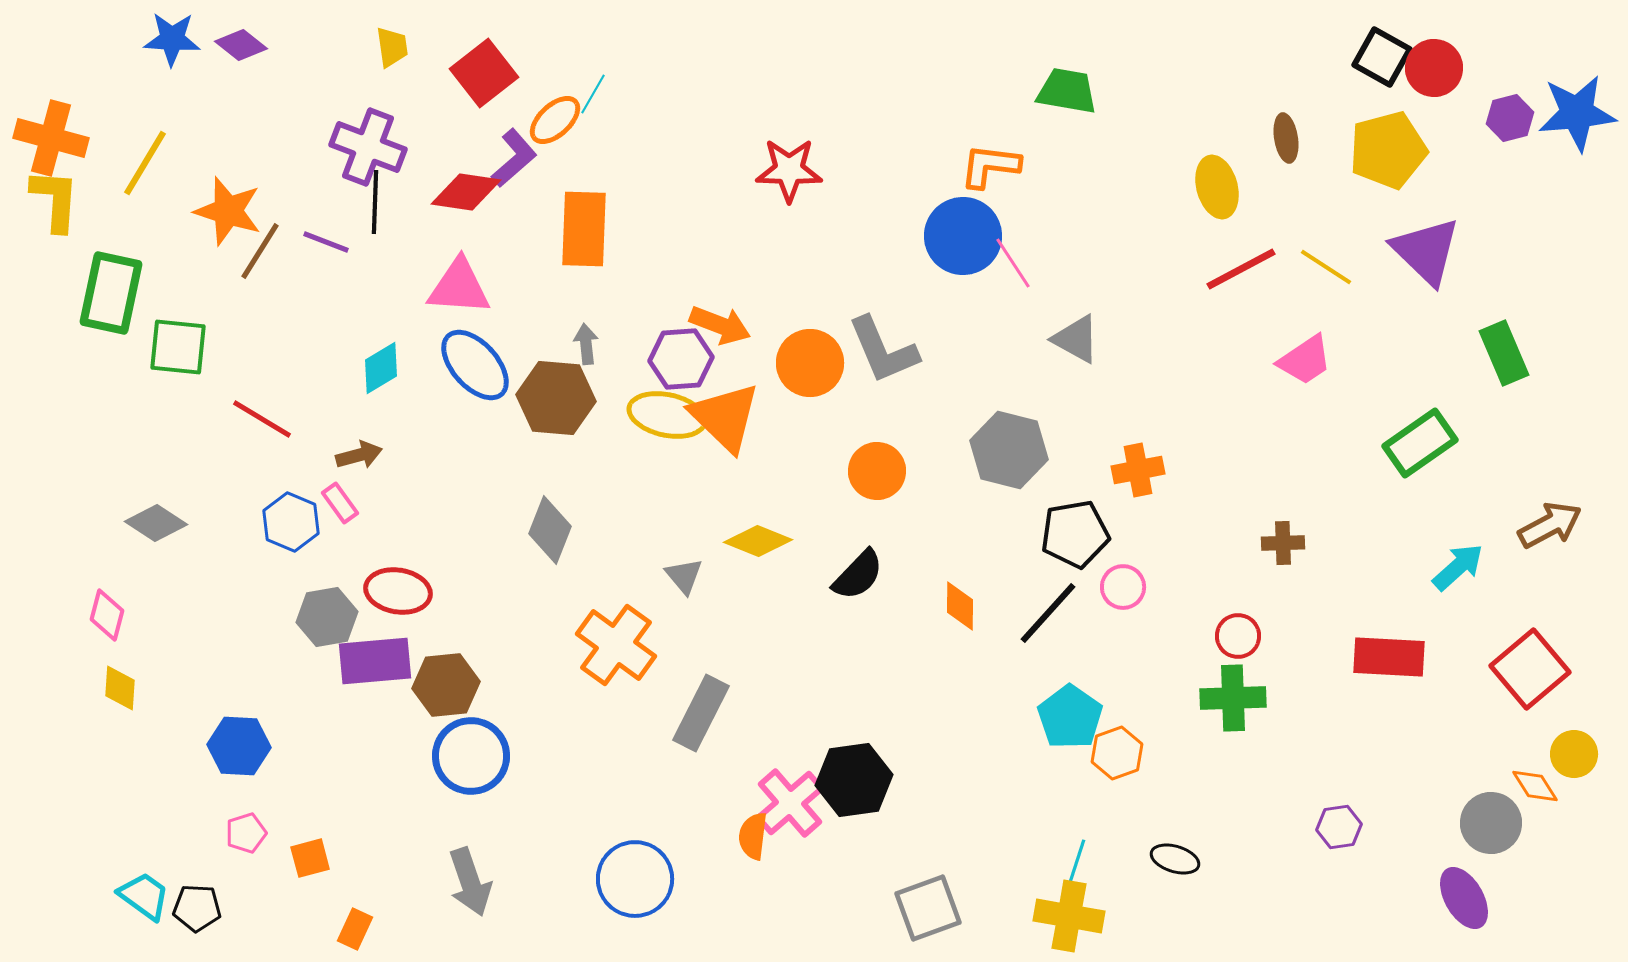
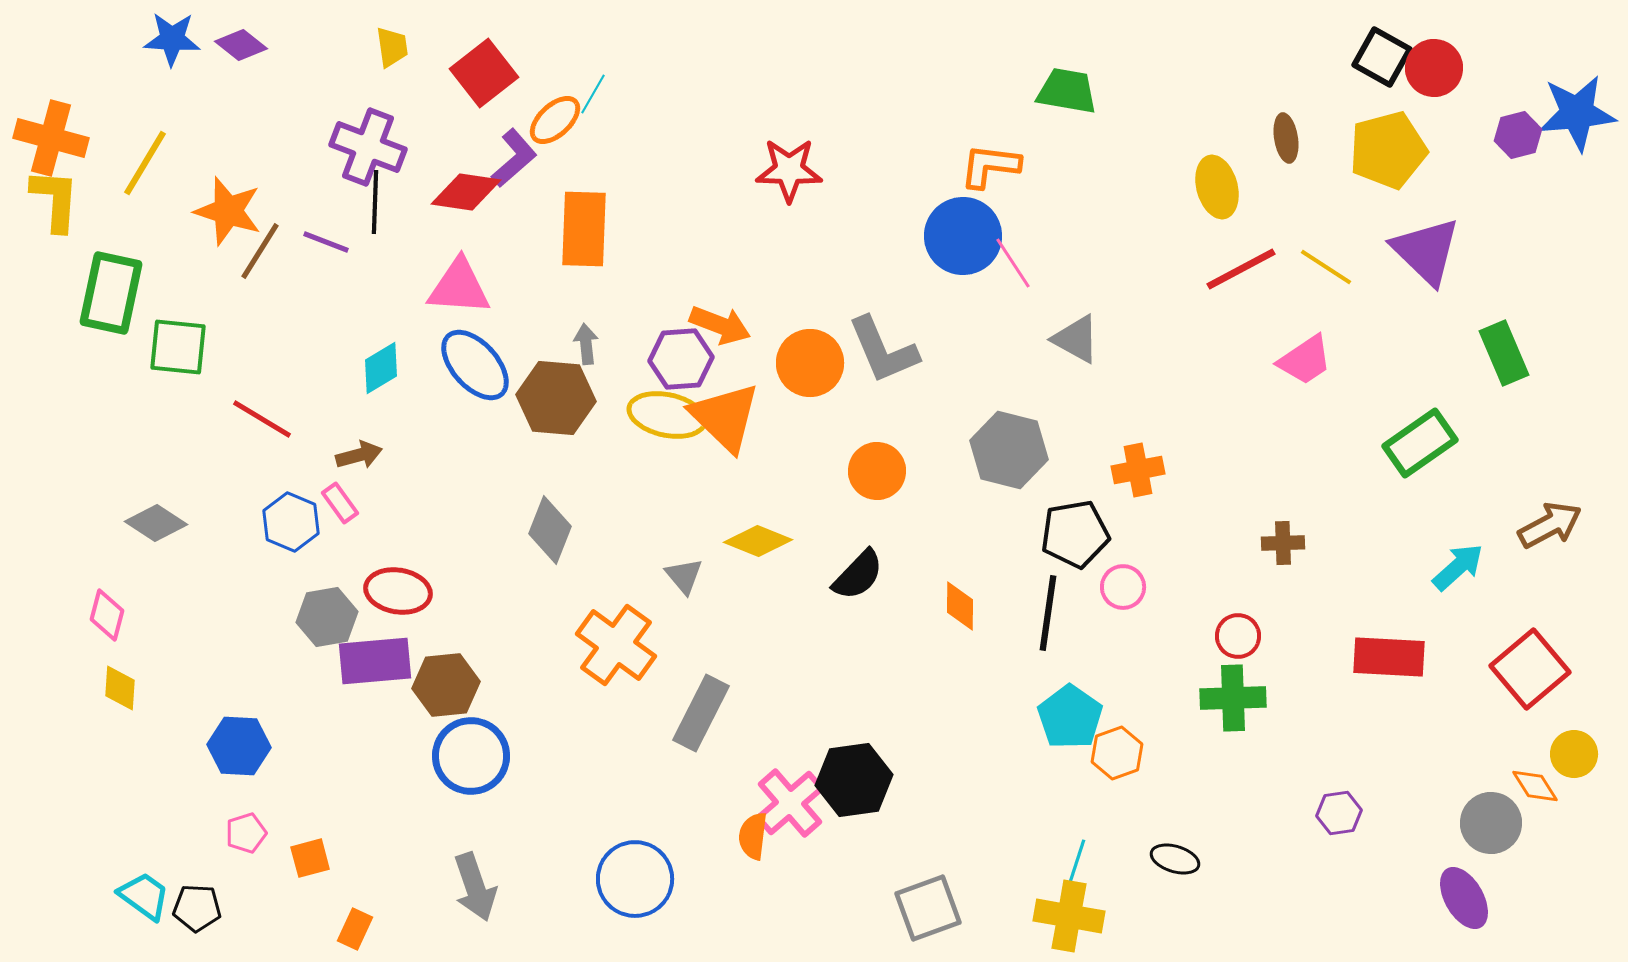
purple hexagon at (1510, 118): moved 8 px right, 17 px down
black line at (1048, 613): rotated 34 degrees counterclockwise
purple hexagon at (1339, 827): moved 14 px up
gray arrow at (470, 882): moved 5 px right, 5 px down
